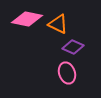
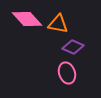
pink diamond: rotated 36 degrees clockwise
orange triangle: rotated 15 degrees counterclockwise
